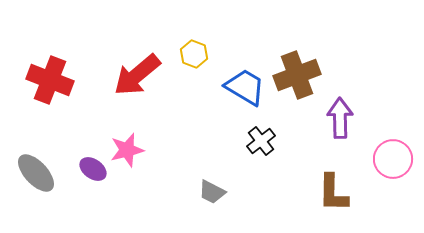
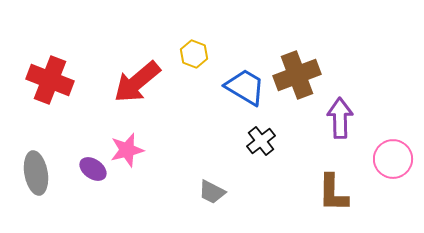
red arrow: moved 7 px down
gray ellipse: rotated 33 degrees clockwise
